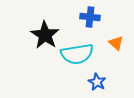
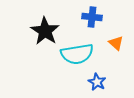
blue cross: moved 2 px right
black star: moved 4 px up
